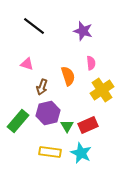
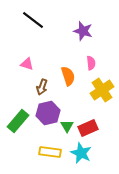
black line: moved 1 px left, 6 px up
red rectangle: moved 3 px down
